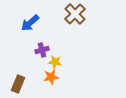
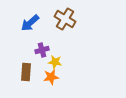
brown cross: moved 10 px left, 5 px down; rotated 15 degrees counterclockwise
brown rectangle: moved 8 px right, 12 px up; rotated 18 degrees counterclockwise
